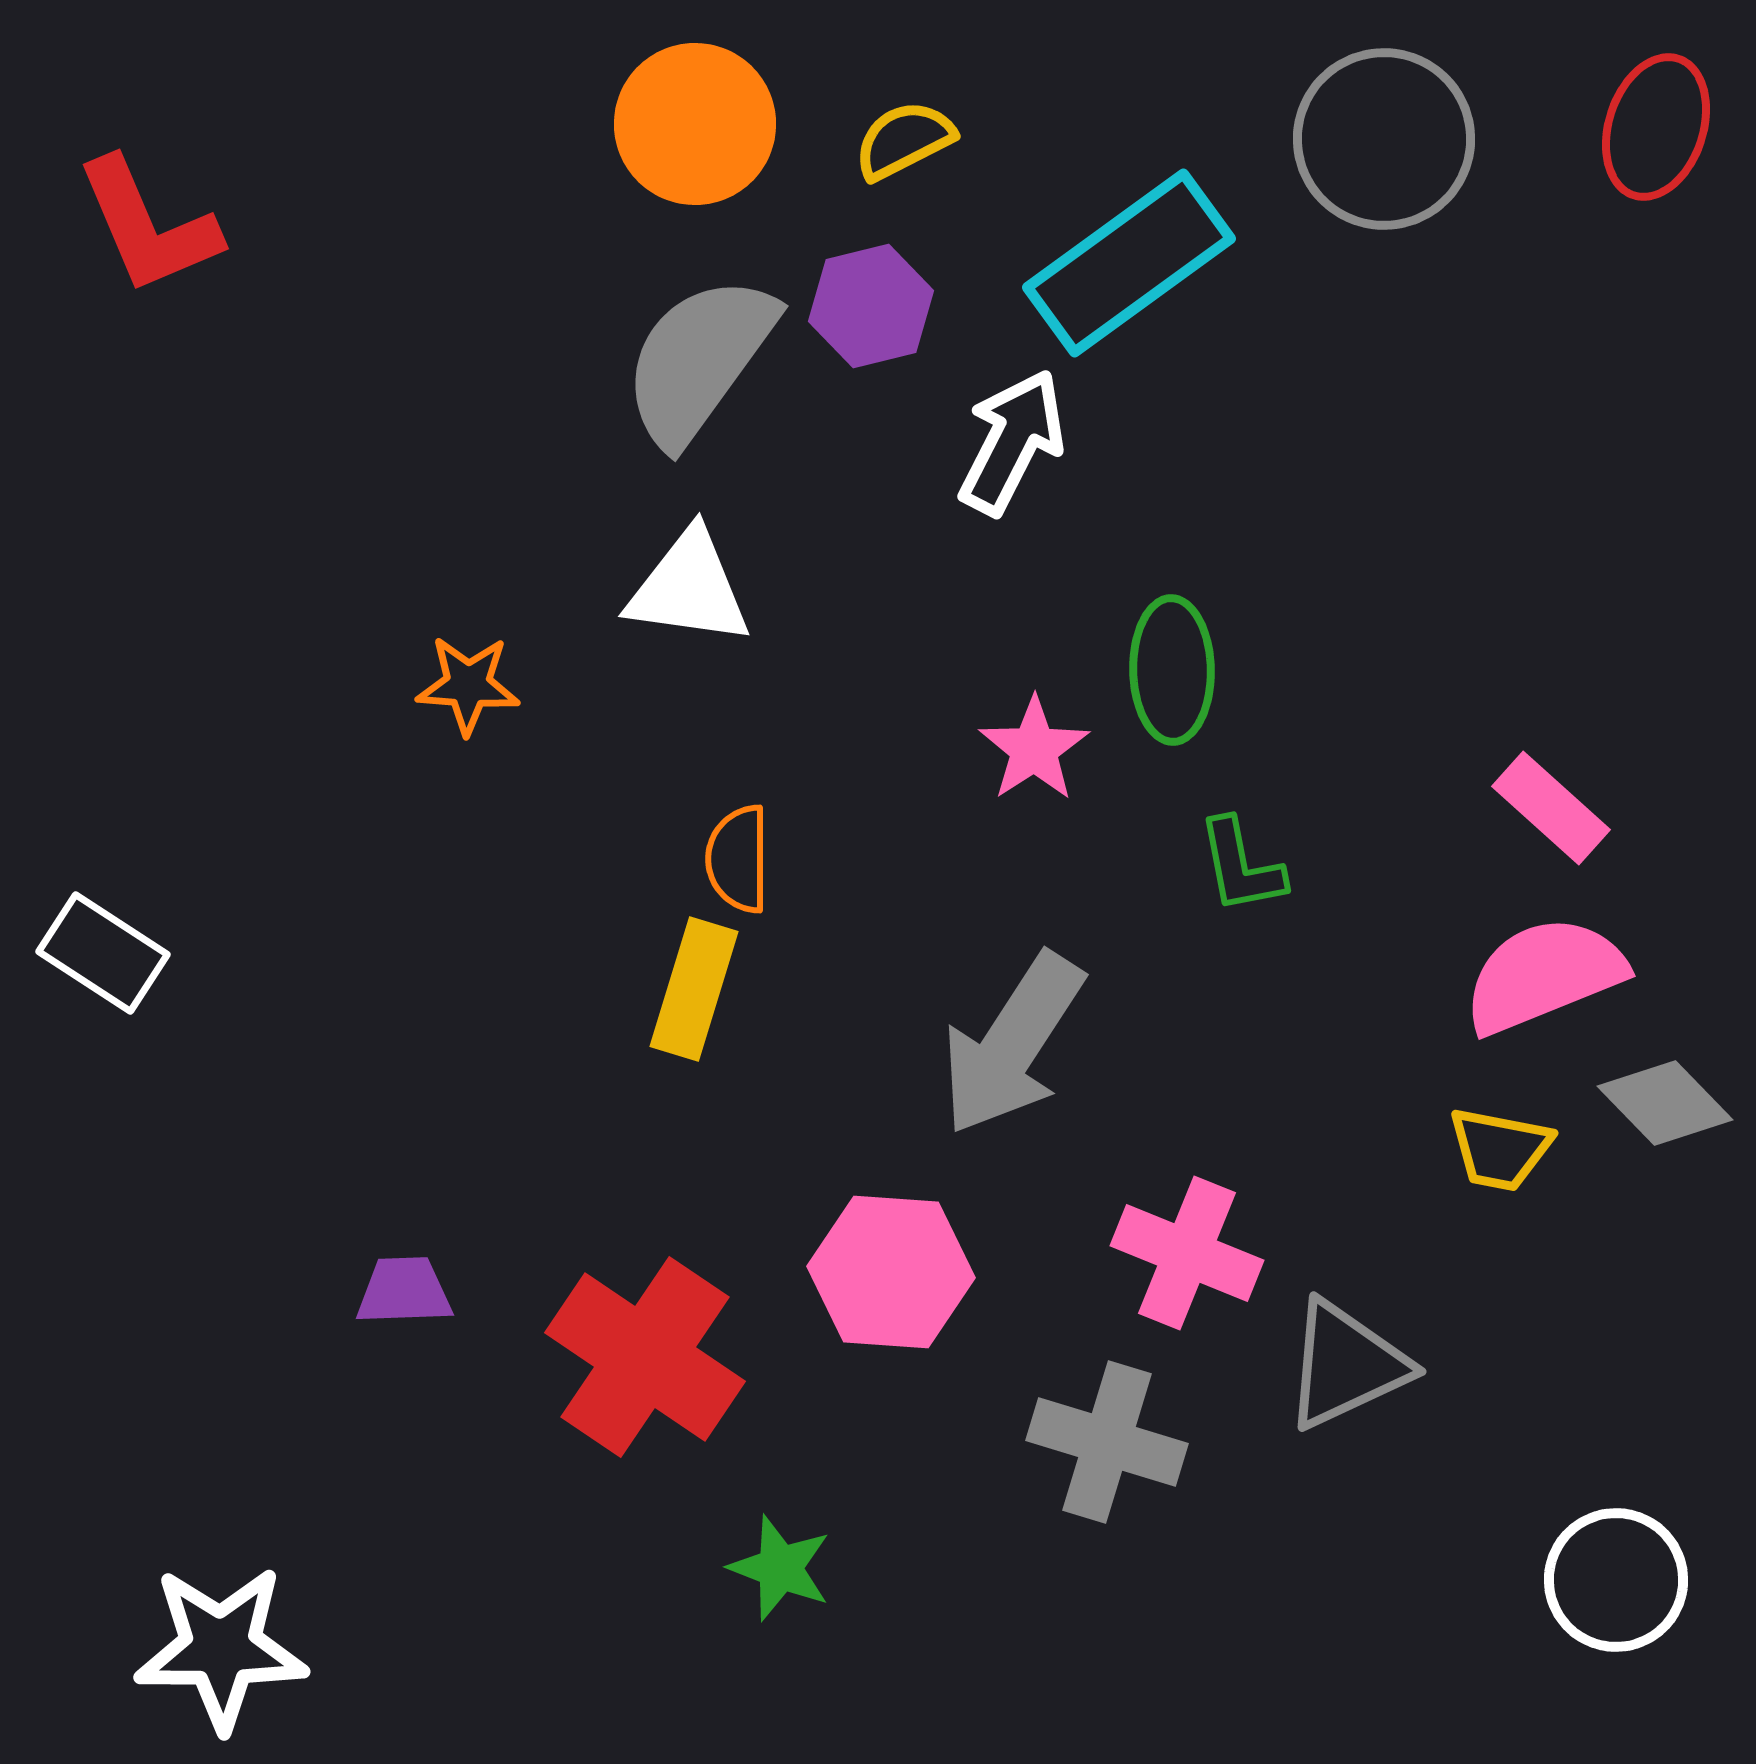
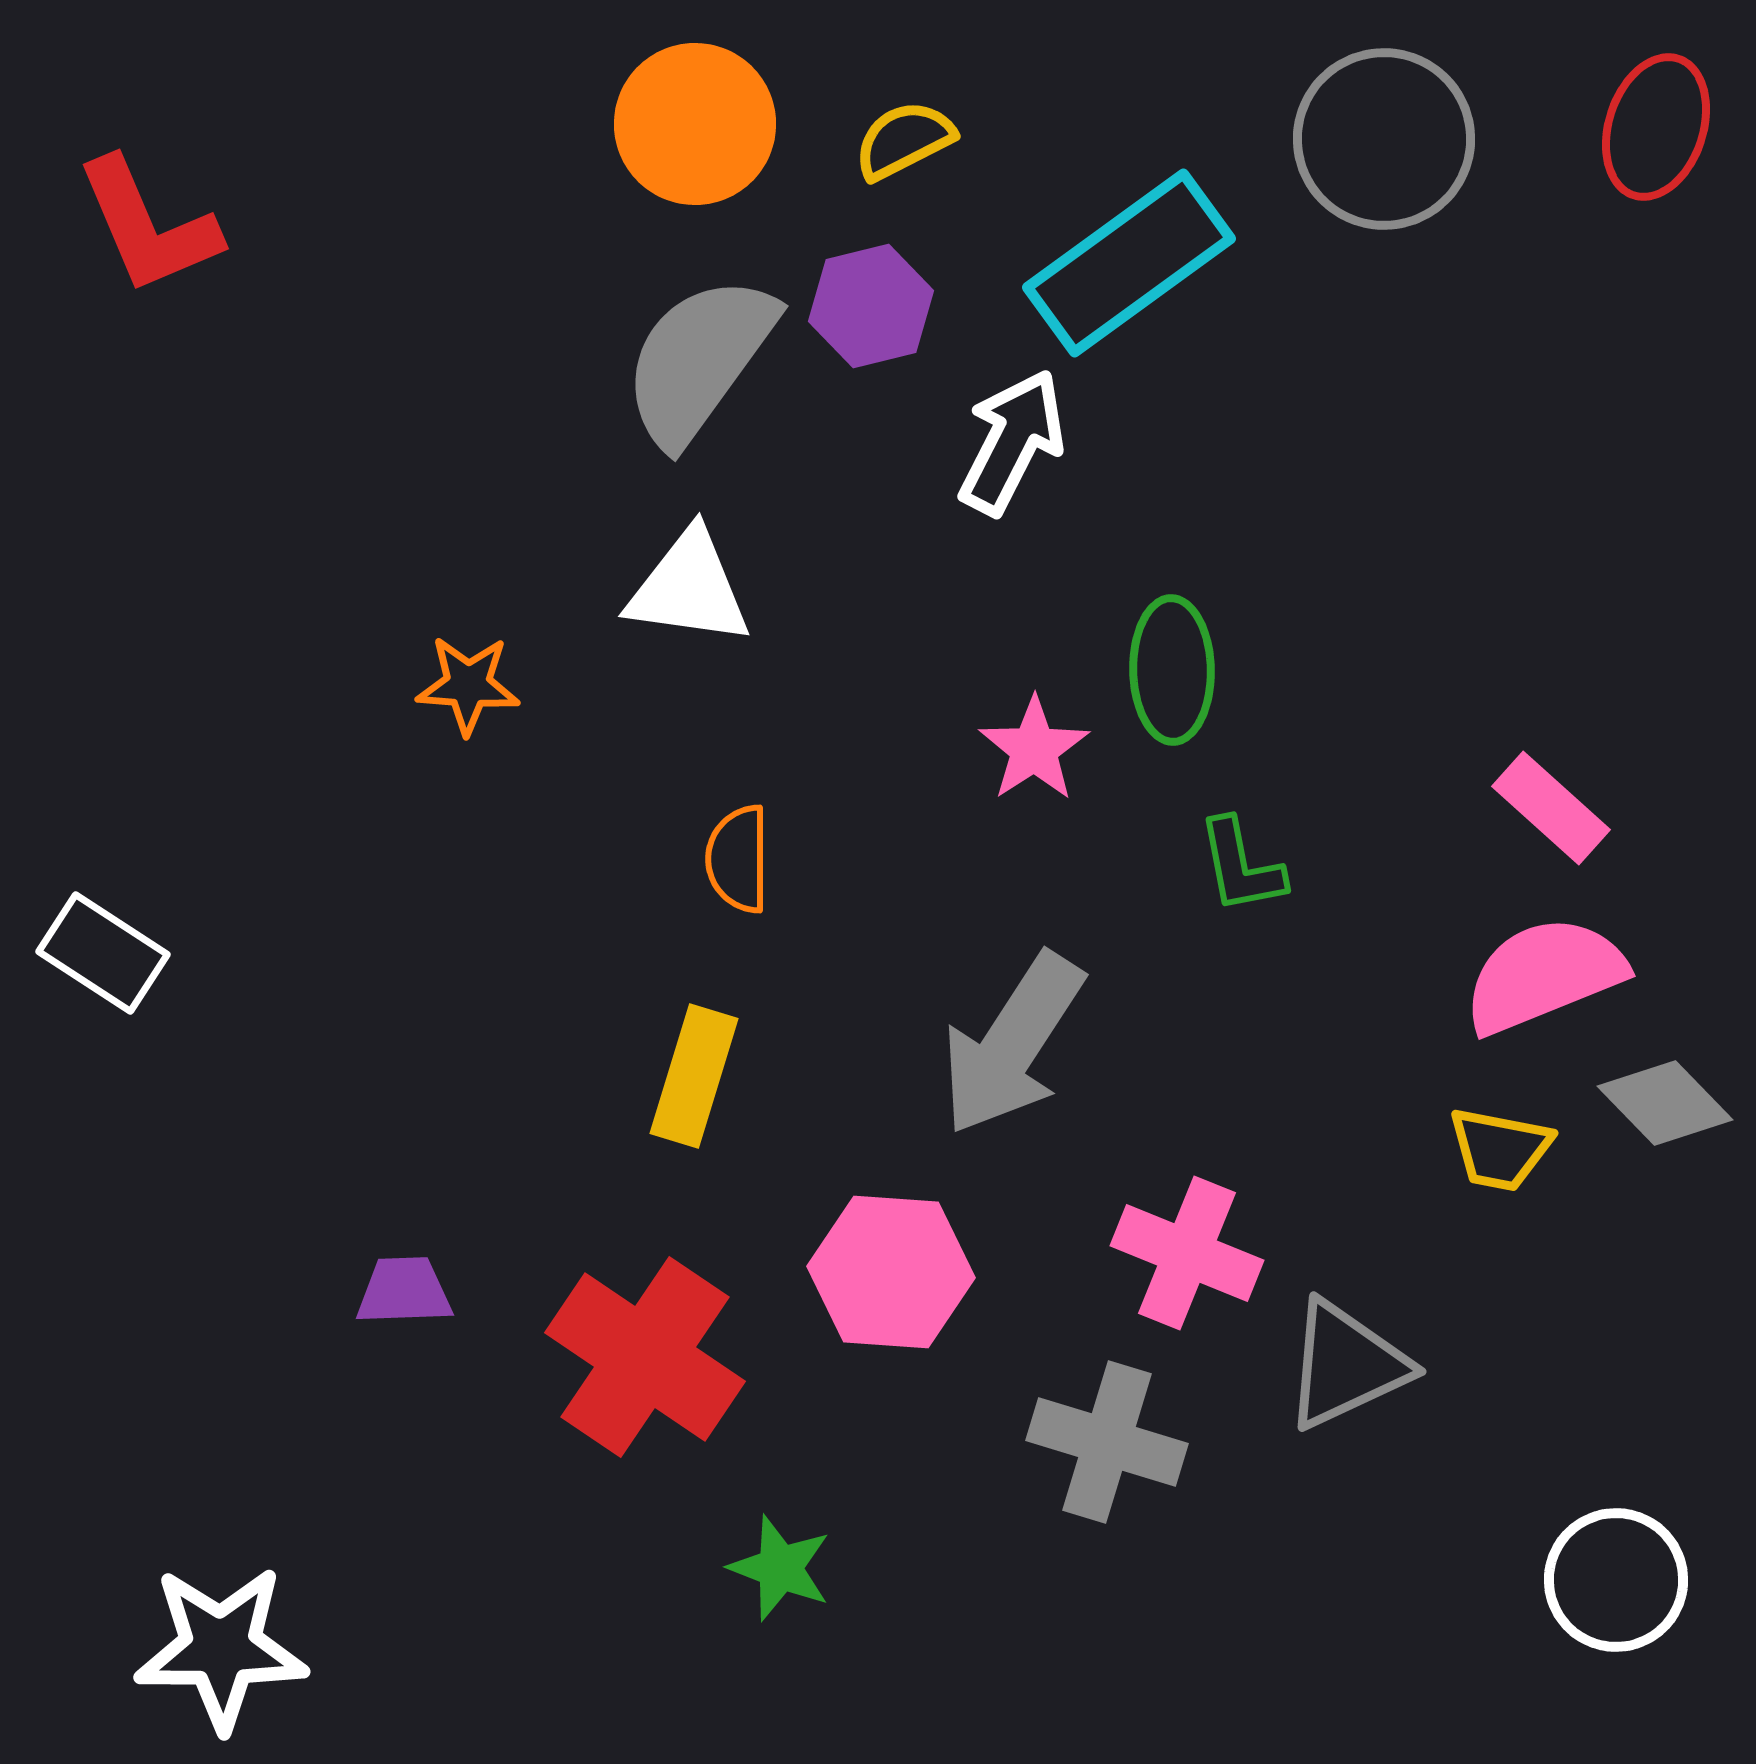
yellow rectangle: moved 87 px down
